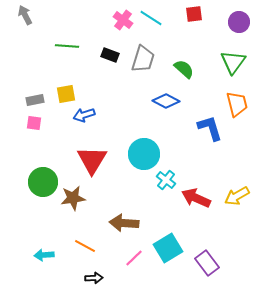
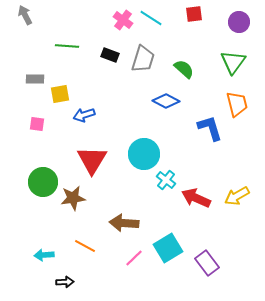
yellow square: moved 6 px left
gray rectangle: moved 21 px up; rotated 12 degrees clockwise
pink square: moved 3 px right, 1 px down
black arrow: moved 29 px left, 4 px down
